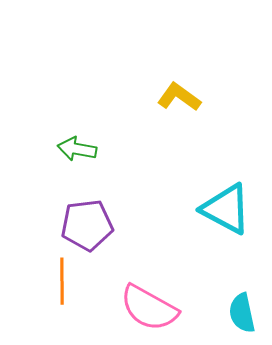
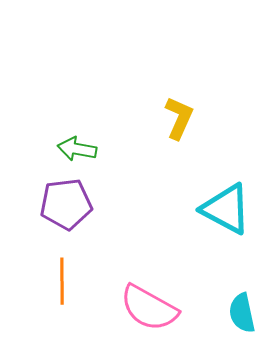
yellow L-shape: moved 21 px down; rotated 78 degrees clockwise
purple pentagon: moved 21 px left, 21 px up
